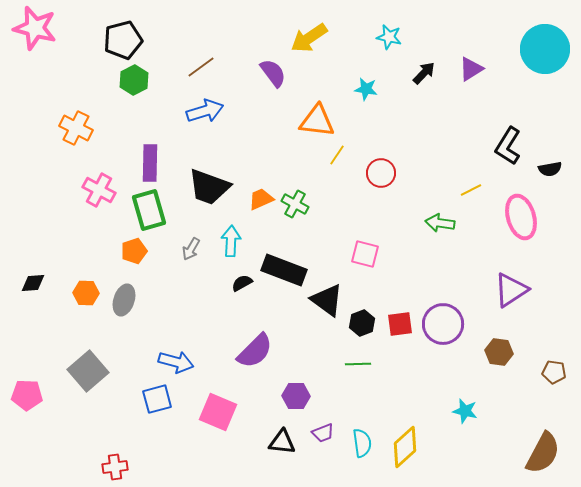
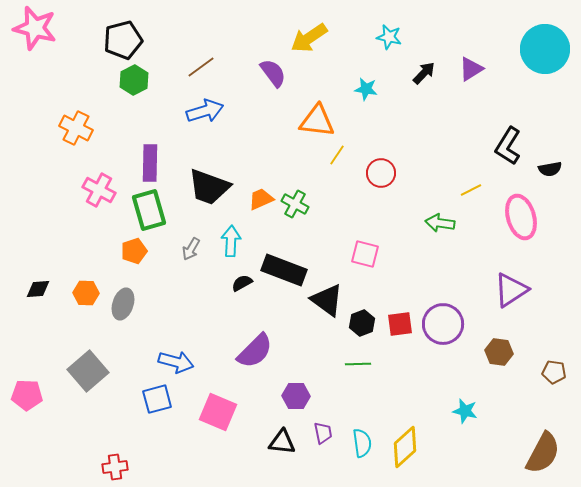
black diamond at (33, 283): moved 5 px right, 6 px down
gray ellipse at (124, 300): moved 1 px left, 4 px down
purple trapezoid at (323, 433): rotated 80 degrees counterclockwise
